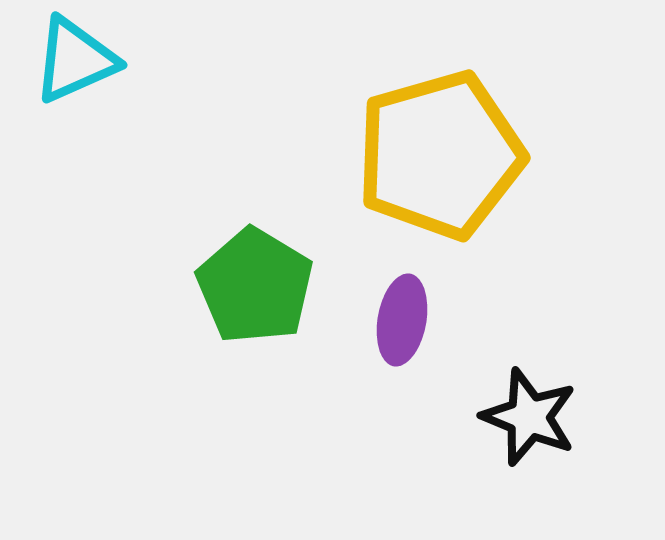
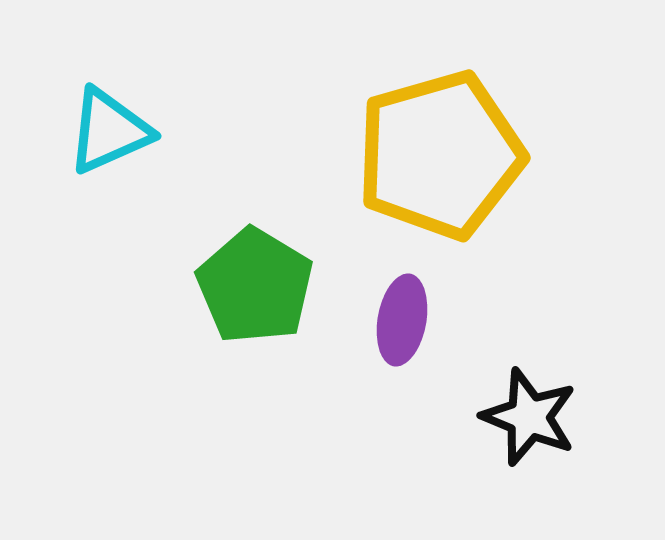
cyan triangle: moved 34 px right, 71 px down
